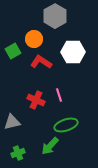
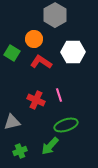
gray hexagon: moved 1 px up
green square: moved 1 px left, 2 px down; rotated 28 degrees counterclockwise
green cross: moved 2 px right, 2 px up
